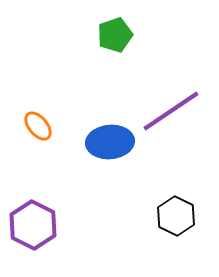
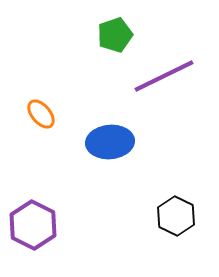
purple line: moved 7 px left, 35 px up; rotated 8 degrees clockwise
orange ellipse: moved 3 px right, 12 px up
